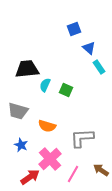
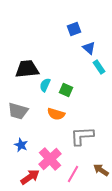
orange semicircle: moved 9 px right, 12 px up
gray L-shape: moved 2 px up
